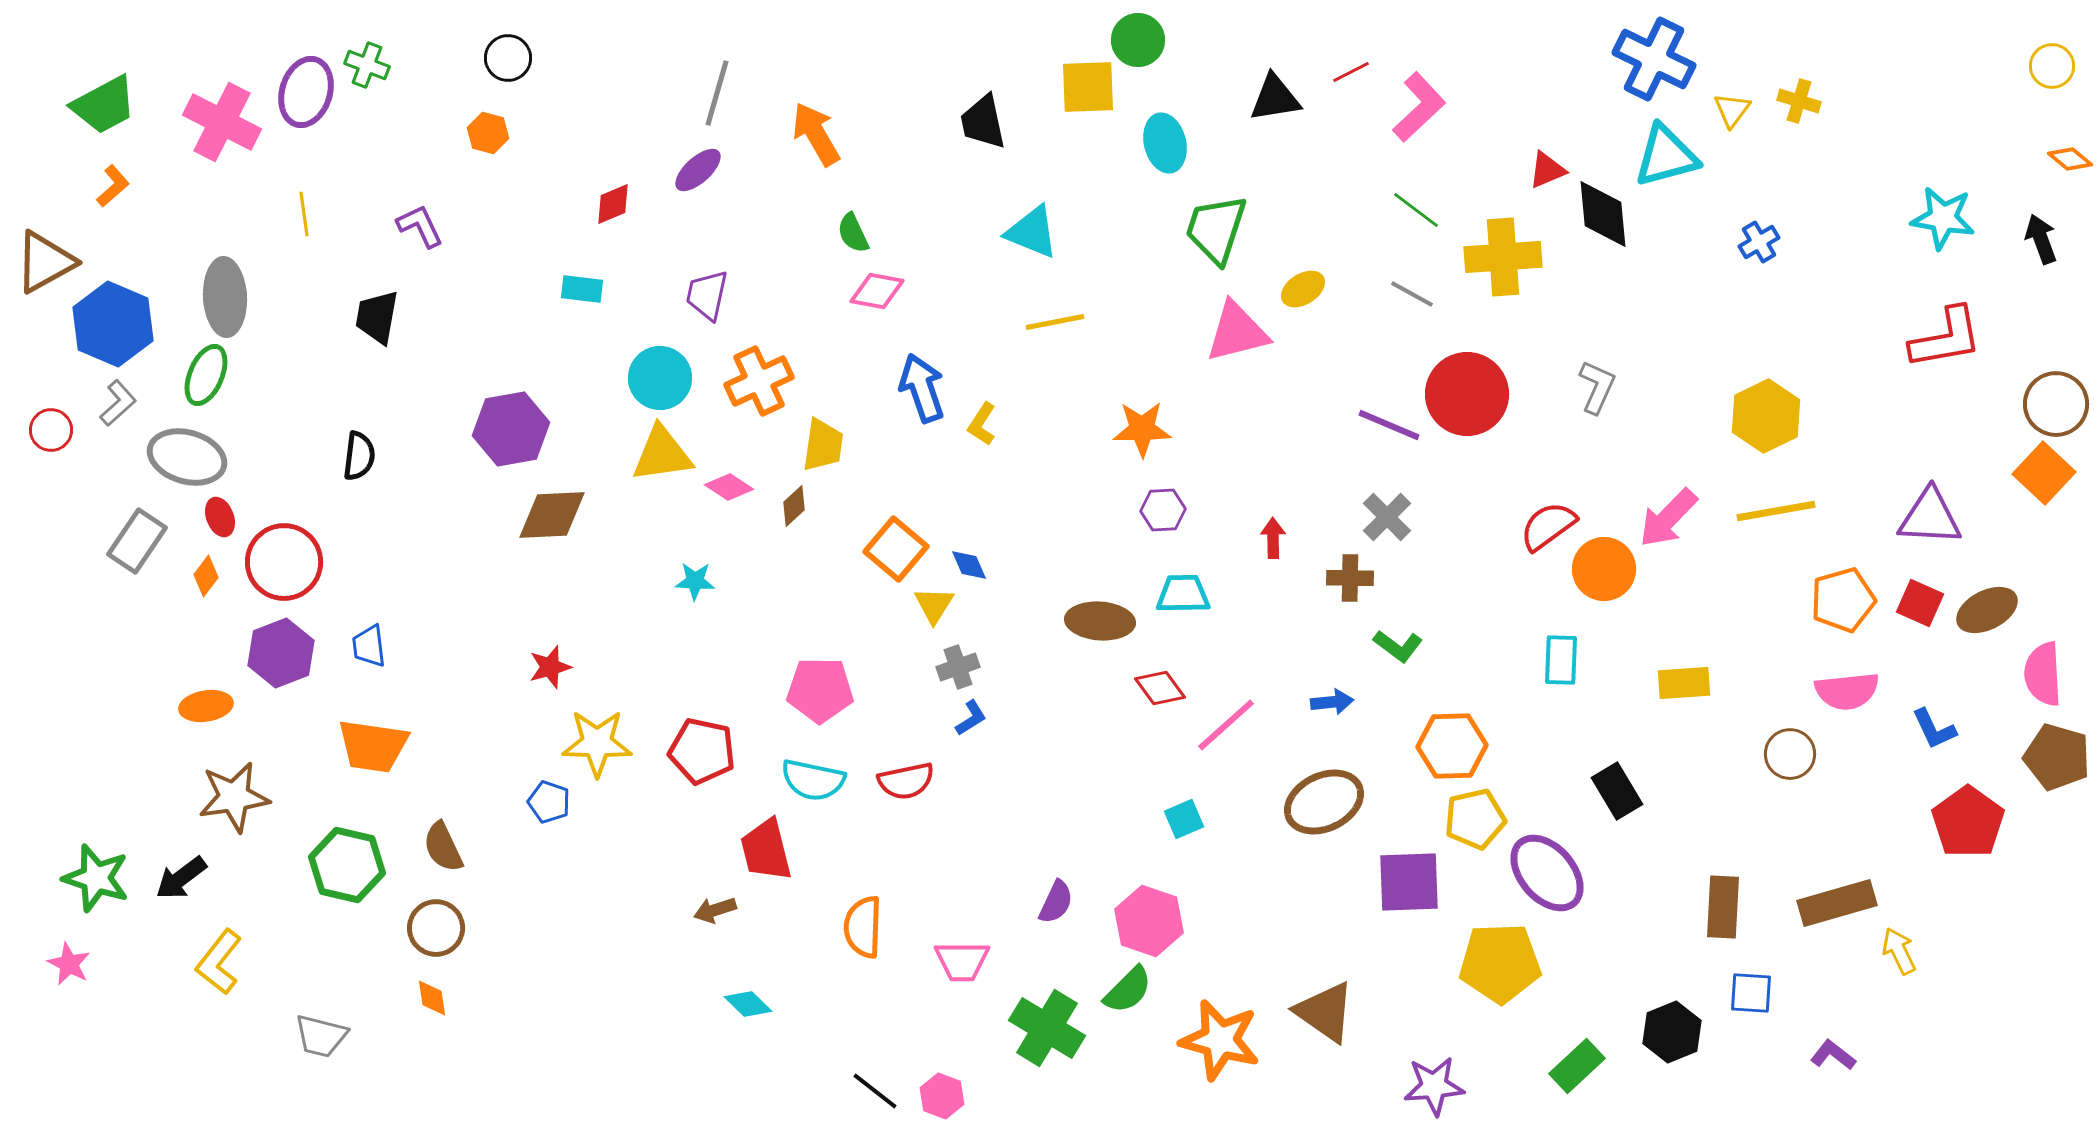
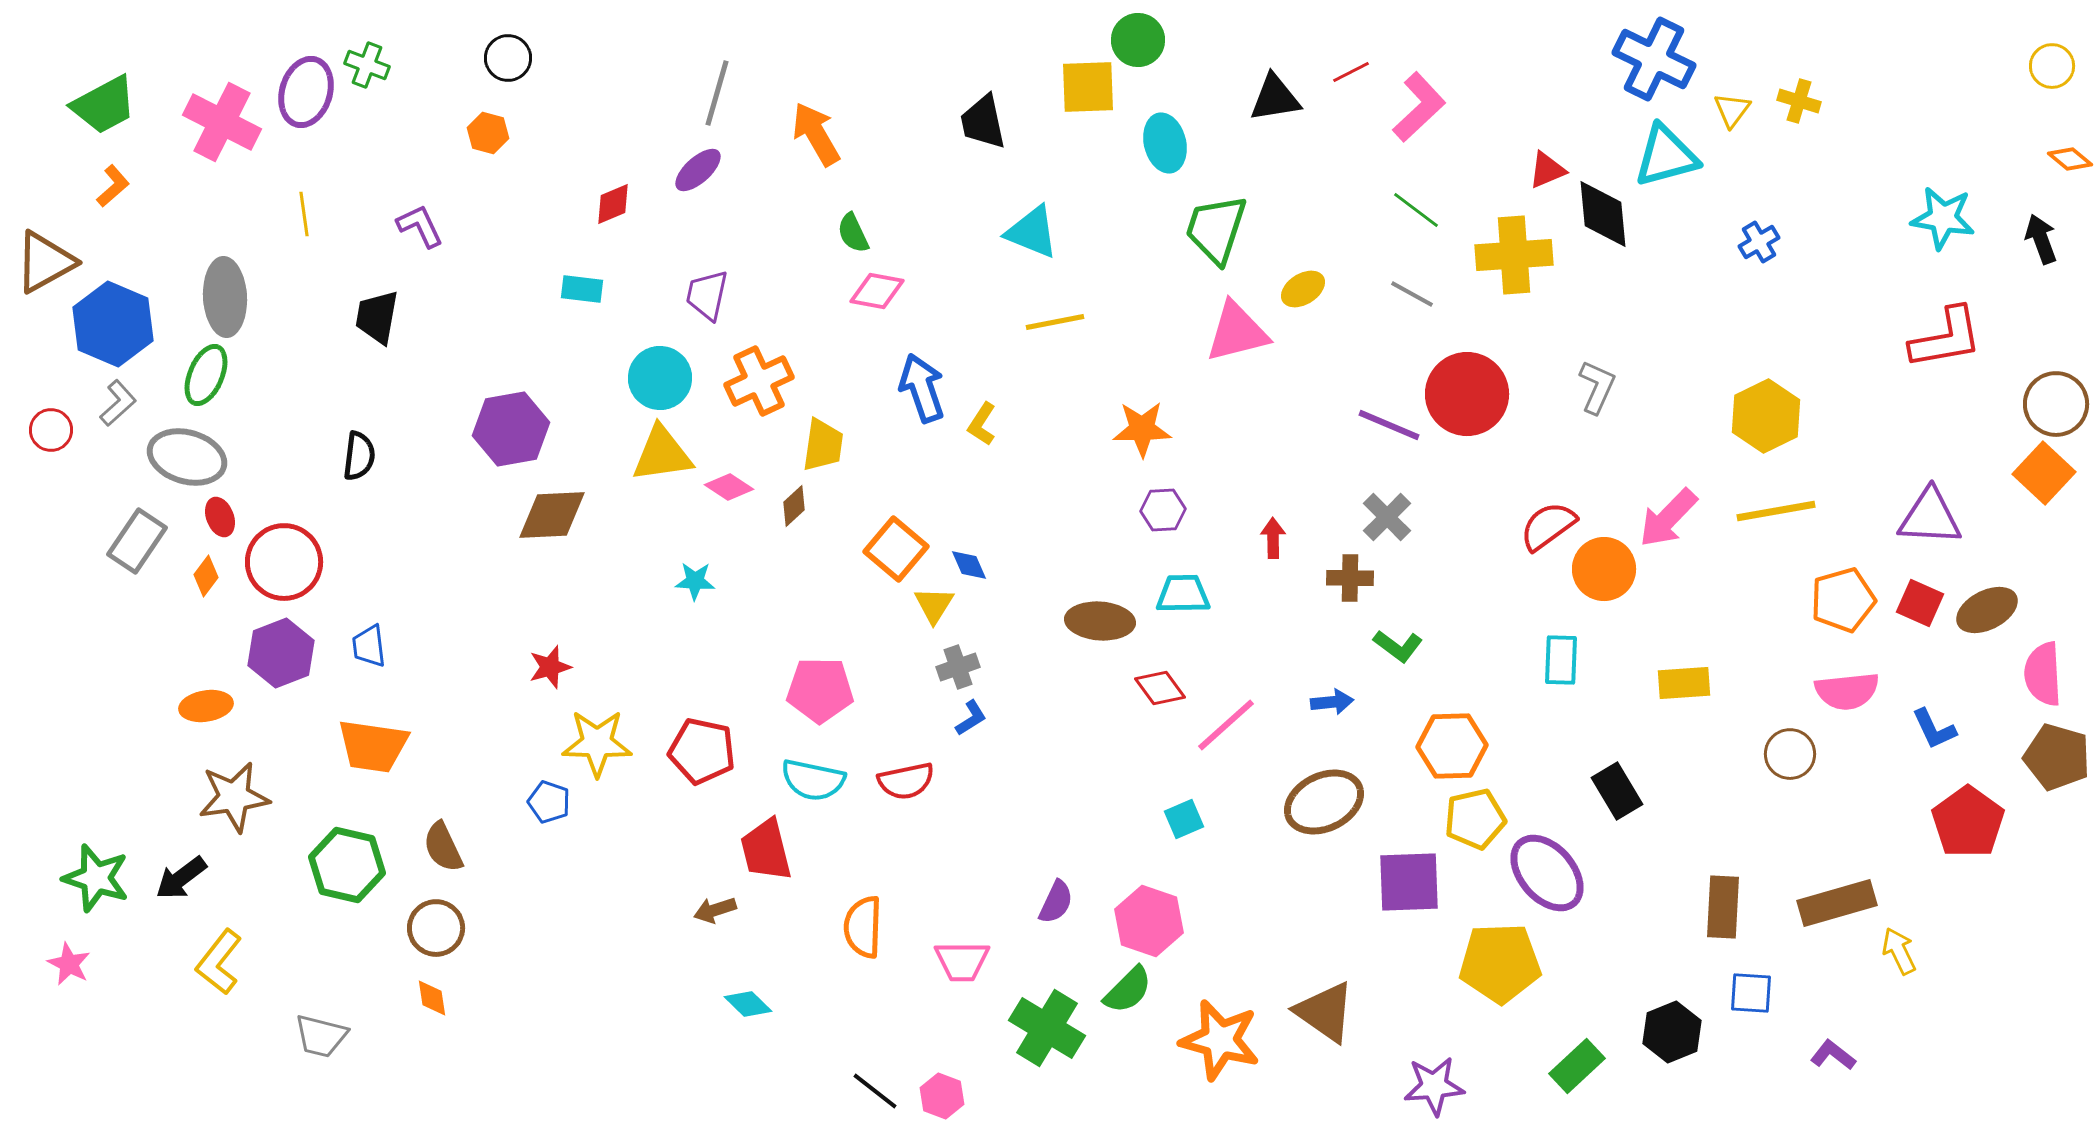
yellow cross at (1503, 257): moved 11 px right, 2 px up
